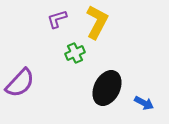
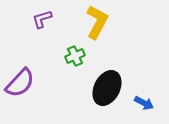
purple L-shape: moved 15 px left
green cross: moved 3 px down
